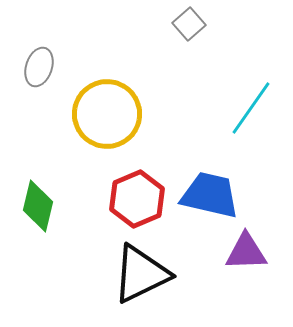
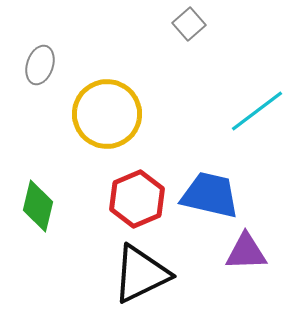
gray ellipse: moved 1 px right, 2 px up
cyan line: moved 6 px right, 3 px down; rotated 18 degrees clockwise
